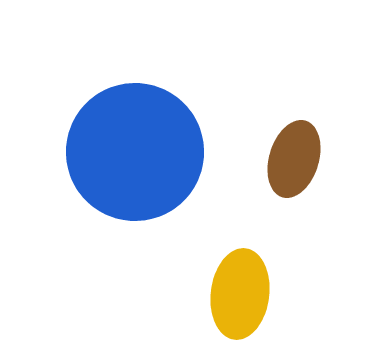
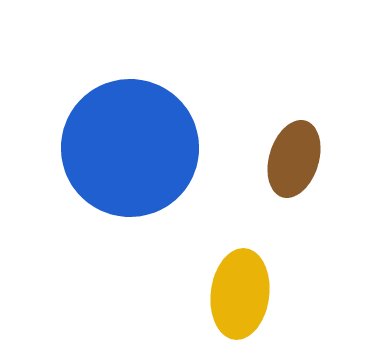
blue circle: moved 5 px left, 4 px up
